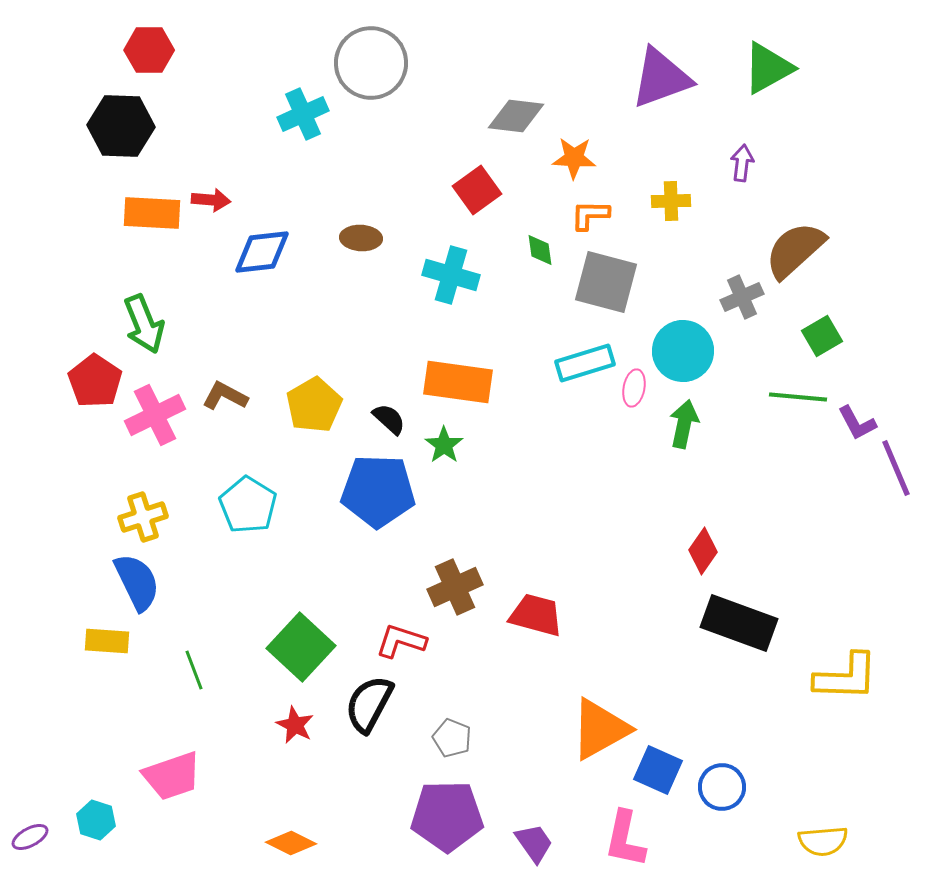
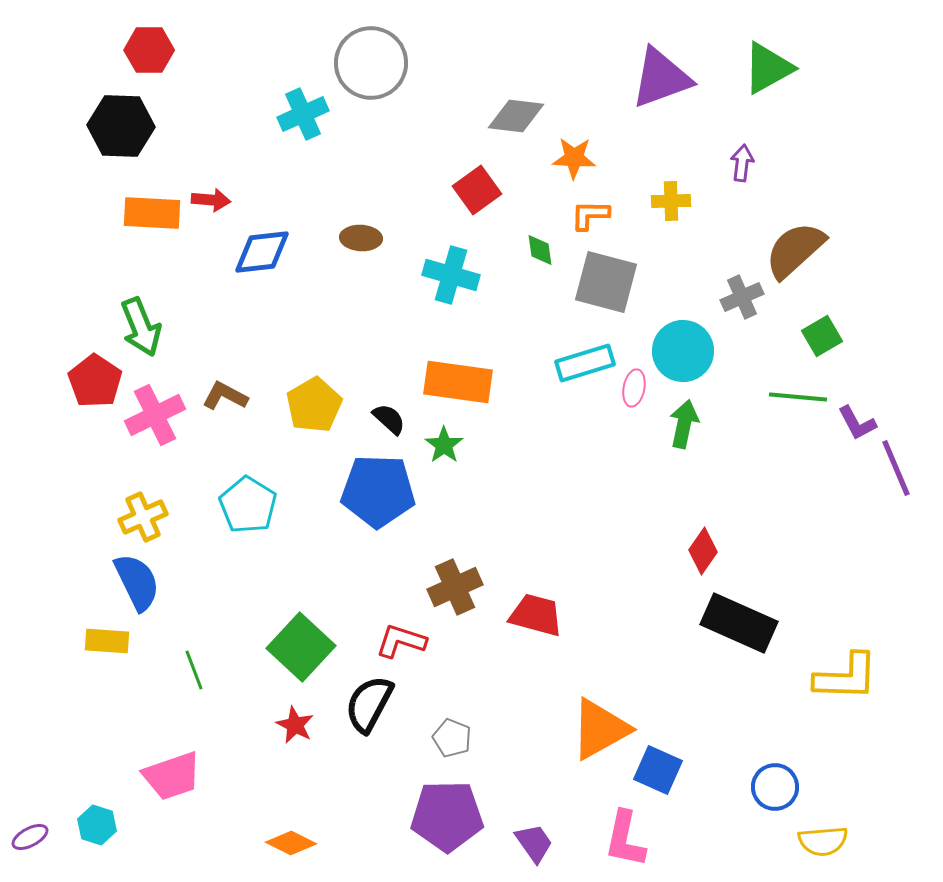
green arrow at (144, 324): moved 3 px left, 3 px down
yellow cross at (143, 517): rotated 6 degrees counterclockwise
black rectangle at (739, 623): rotated 4 degrees clockwise
blue circle at (722, 787): moved 53 px right
cyan hexagon at (96, 820): moved 1 px right, 5 px down
